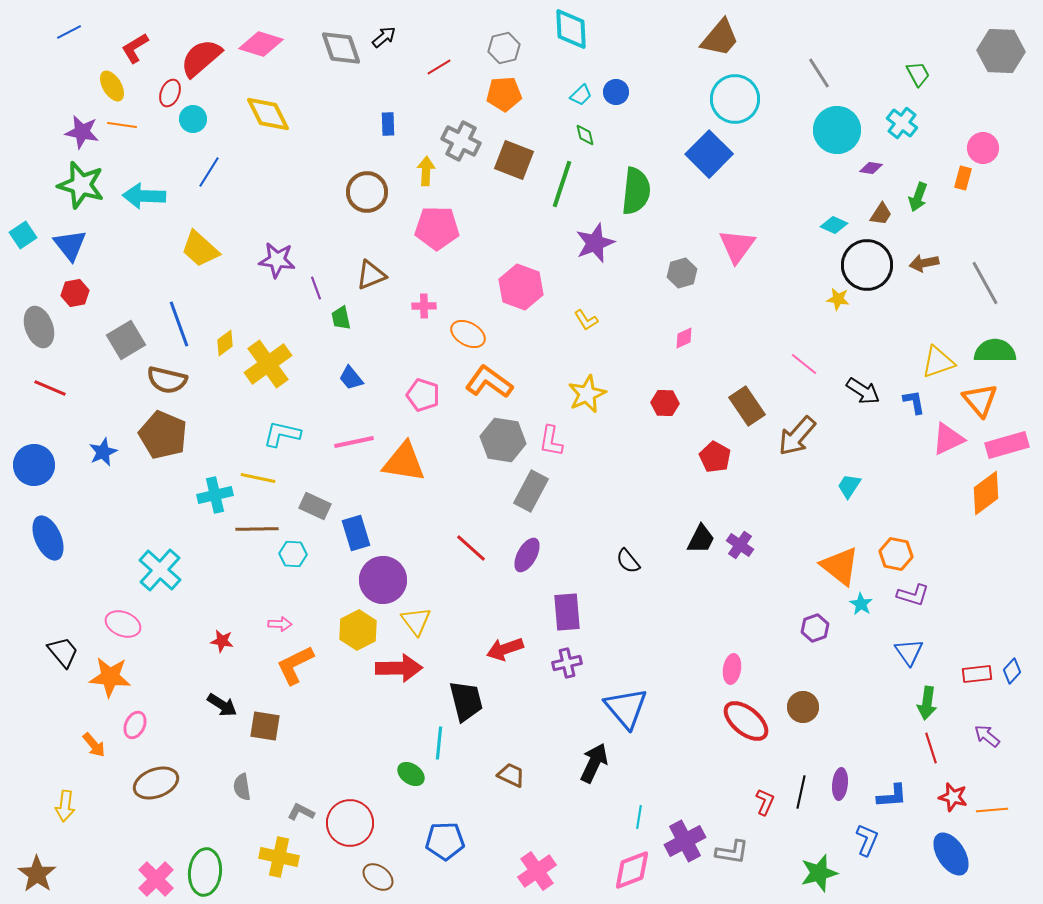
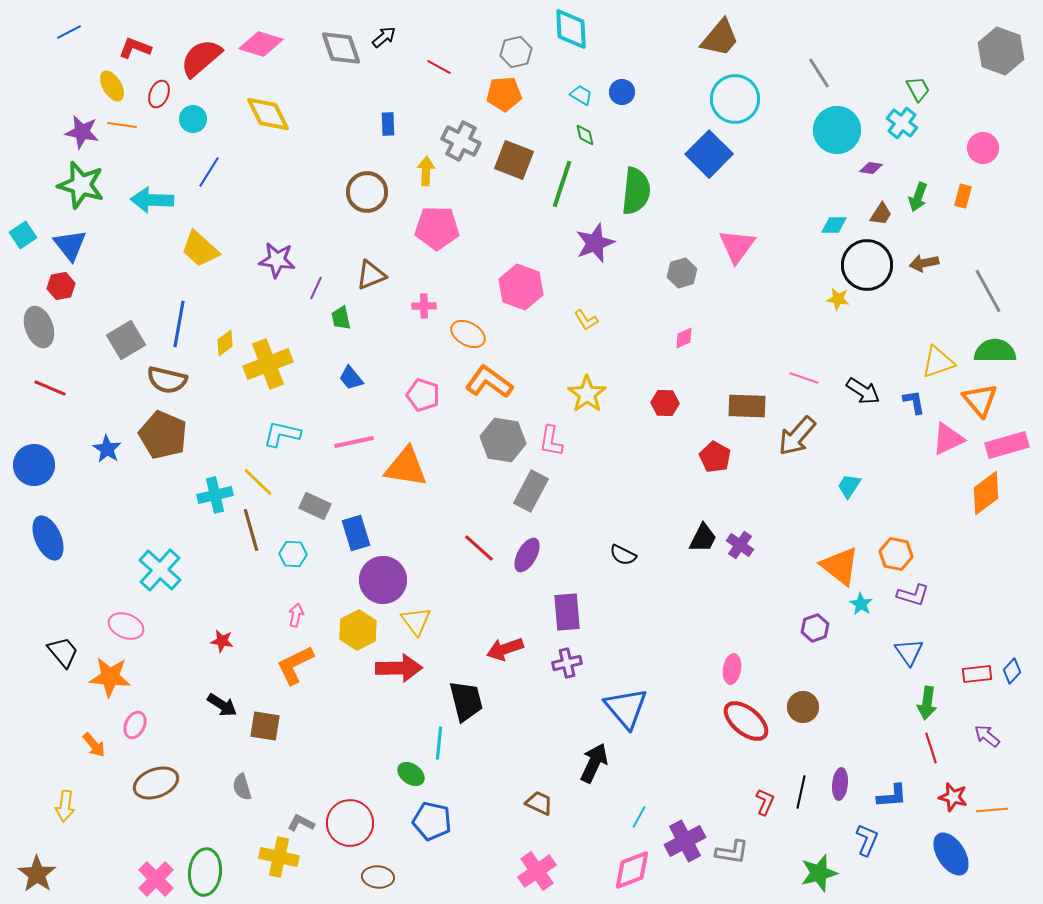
red L-shape at (135, 48): rotated 52 degrees clockwise
gray hexagon at (504, 48): moved 12 px right, 4 px down
gray hexagon at (1001, 51): rotated 18 degrees clockwise
red line at (439, 67): rotated 60 degrees clockwise
green trapezoid at (918, 74): moved 15 px down
blue circle at (616, 92): moved 6 px right
red ellipse at (170, 93): moved 11 px left, 1 px down
cyan trapezoid at (581, 95): rotated 105 degrees counterclockwise
orange rectangle at (963, 178): moved 18 px down
cyan arrow at (144, 196): moved 8 px right, 4 px down
cyan diamond at (834, 225): rotated 24 degrees counterclockwise
gray line at (985, 283): moved 3 px right, 8 px down
purple line at (316, 288): rotated 45 degrees clockwise
red hexagon at (75, 293): moved 14 px left, 7 px up
blue line at (179, 324): rotated 30 degrees clockwise
yellow cross at (268, 364): rotated 15 degrees clockwise
pink line at (804, 364): moved 14 px down; rotated 20 degrees counterclockwise
yellow star at (587, 394): rotated 12 degrees counterclockwise
brown rectangle at (747, 406): rotated 54 degrees counterclockwise
blue star at (103, 452): moved 4 px right, 3 px up; rotated 16 degrees counterclockwise
orange triangle at (404, 462): moved 2 px right, 5 px down
yellow line at (258, 478): moved 4 px down; rotated 32 degrees clockwise
brown line at (257, 529): moved 6 px left, 1 px down; rotated 75 degrees clockwise
black trapezoid at (701, 539): moved 2 px right, 1 px up
red line at (471, 548): moved 8 px right
black semicircle at (628, 561): moved 5 px left, 6 px up; rotated 24 degrees counterclockwise
pink ellipse at (123, 624): moved 3 px right, 2 px down
pink arrow at (280, 624): moved 16 px right, 9 px up; rotated 80 degrees counterclockwise
brown trapezoid at (511, 775): moved 28 px right, 28 px down
gray semicircle at (242, 787): rotated 8 degrees counterclockwise
gray L-shape at (301, 812): moved 11 px down
cyan line at (639, 817): rotated 20 degrees clockwise
blue pentagon at (445, 841): moved 13 px left, 20 px up; rotated 15 degrees clockwise
brown ellipse at (378, 877): rotated 32 degrees counterclockwise
